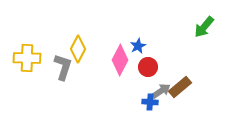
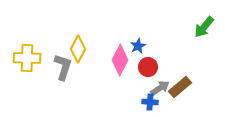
gray arrow: moved 1 px left, 3 px up
